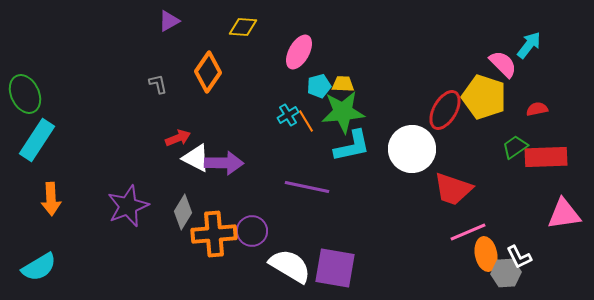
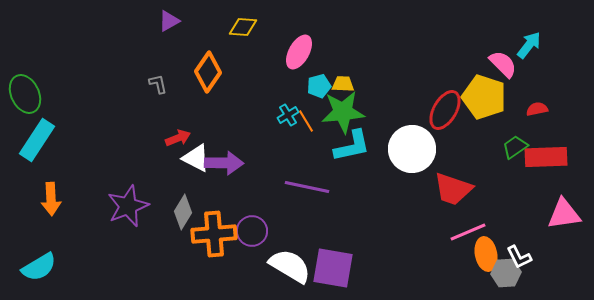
purple square: moved 2 px left
